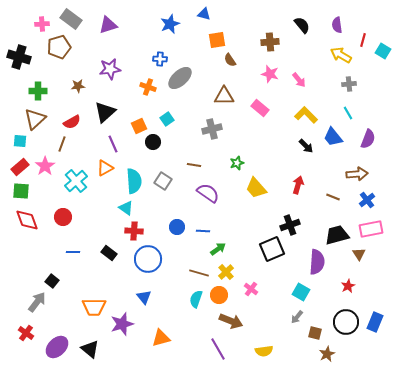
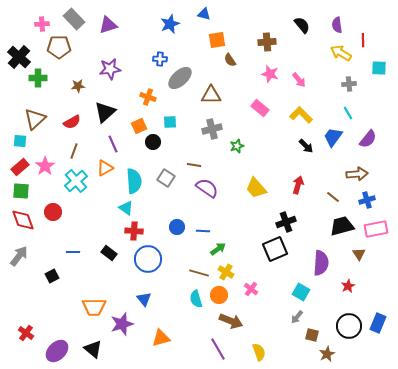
gray rectangle at (71, 19): moved 3 px right; rotated 10 degrees clockwise
red line at (363, 40): rotated 16 degrees counterclockwise
brown cross at (270, 42): moved 3 px left
brown pentagon at (59, 47): rotated 15 degrees clockwise
cyan square at (383, 51): moved 4 px left, 17 px down; rotated 28 degrees counterclockwise
yellow arrow at (341, 55): moved 2 px up
black cross at (19, 57): rotated 25 degrees clockwise
orange cross at (148, 87): moved 10 px down
green cross at (38, 91): moved 13 px up
brown triangle at (224, 96): moved 13 px left, 1 px up
yellow L-shape at (306, 115): moved 5 px left
cyan square at (167, 119): moved 3 px right, 3 px down; rotated 32 degrees clockwise
blue trapezoid at (333, 137): rotated 75 degrees clockwise
purple semicircle at (368, 139): rotated 18 degrees clockwise
brown line at (62, 144): moved 12 px right, 7 px down
green star at (237, 163): moved 17 px up
gray square at (163, 181): moved 3 px right, 3 px up
purple semicircle at (208, 193): moved 1 px left, 5 px up
brown line at (333, 197): rotated 16 degrees clockwise
blue cross at (367, 200): rotated 21 degrees clockwise
red circle at (63, 217): moved 10 px left, 5 px up
red diamond at (27, 220): moved 4 px left
black cross at (290, 225): moved 4 px left, 3 px up
pink rectangle at (371, 229): moved 5 px right
black trapezoid at (337, 235): moved 5 px right, 9 px up
black square at (272, 249): moved 3 px right
purple semicircle at (317, 262): moved 4 px right, 1 px down
yellow cross at (226, 272): rotated 14 degrees counterclockwise
black square at (52, 281): moved 5 px up; rotated 24 degrees clockwise
blue triangle at (144, 297): moved 2 px down
cyan semicircle at (196, 299): rotated 36 degrees counterclockwise
gray arrow at (37, 302): moved 18 px left, 46 px up
black circle at (346, 322): moved 3 px right, 4 px down
blue rectangle at (375, 322): moved 3 px right, 1 px down
brown square at (315, 333): moved 3 px left, 2 px down
purple ellipse at (57, 347): moved 4 px down
black triangle at (90, 349): moved 3 px right
yellow semicircle at (264, 351): moved 5 px left, 1 px down; rotated 102 degrees counterclockwise
